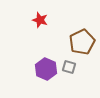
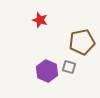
brown pentagon: rotated 15 degrees clockwise
purple hexagon: moved 1 px right, 2 px down
